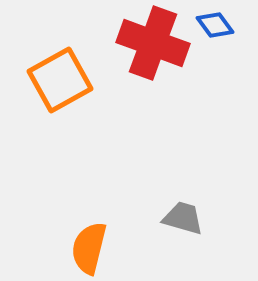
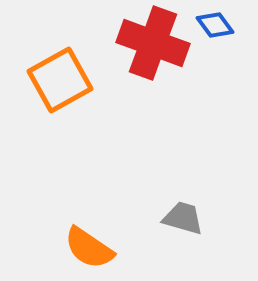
orange semicircle: rotated 70 degrees counterclockwise
